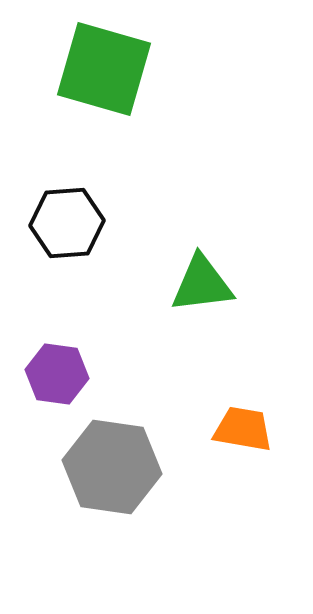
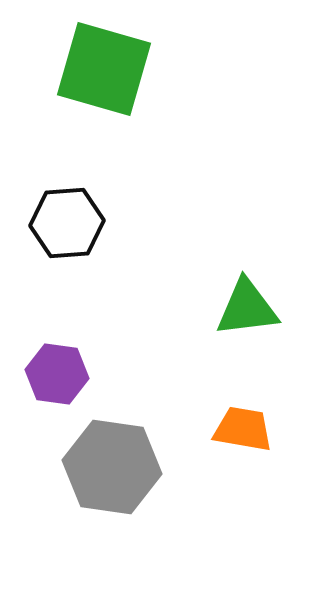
green triangle: moved 45 px right, 24 px down
